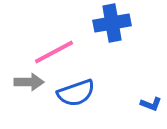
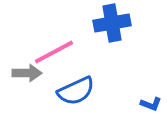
gray arrow: moved 2 px left, 9 px up
blue semicircle: moved 2 px up; rotated 6 degrees counterclockwise
